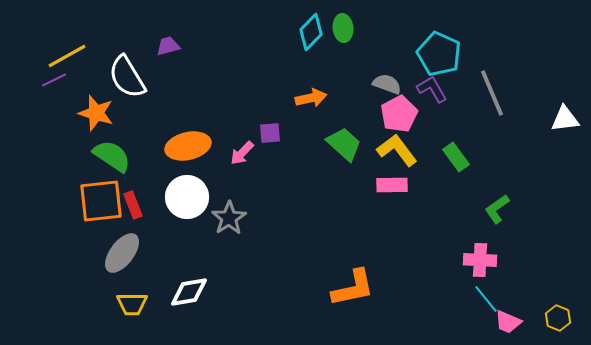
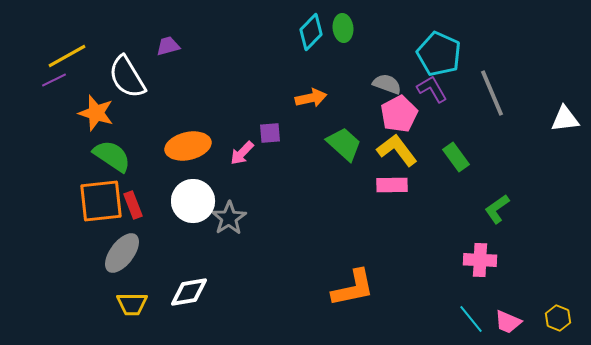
white circle: moved 6 px right, 4 px down
cyan line: moved 15 px left, 20 px down
